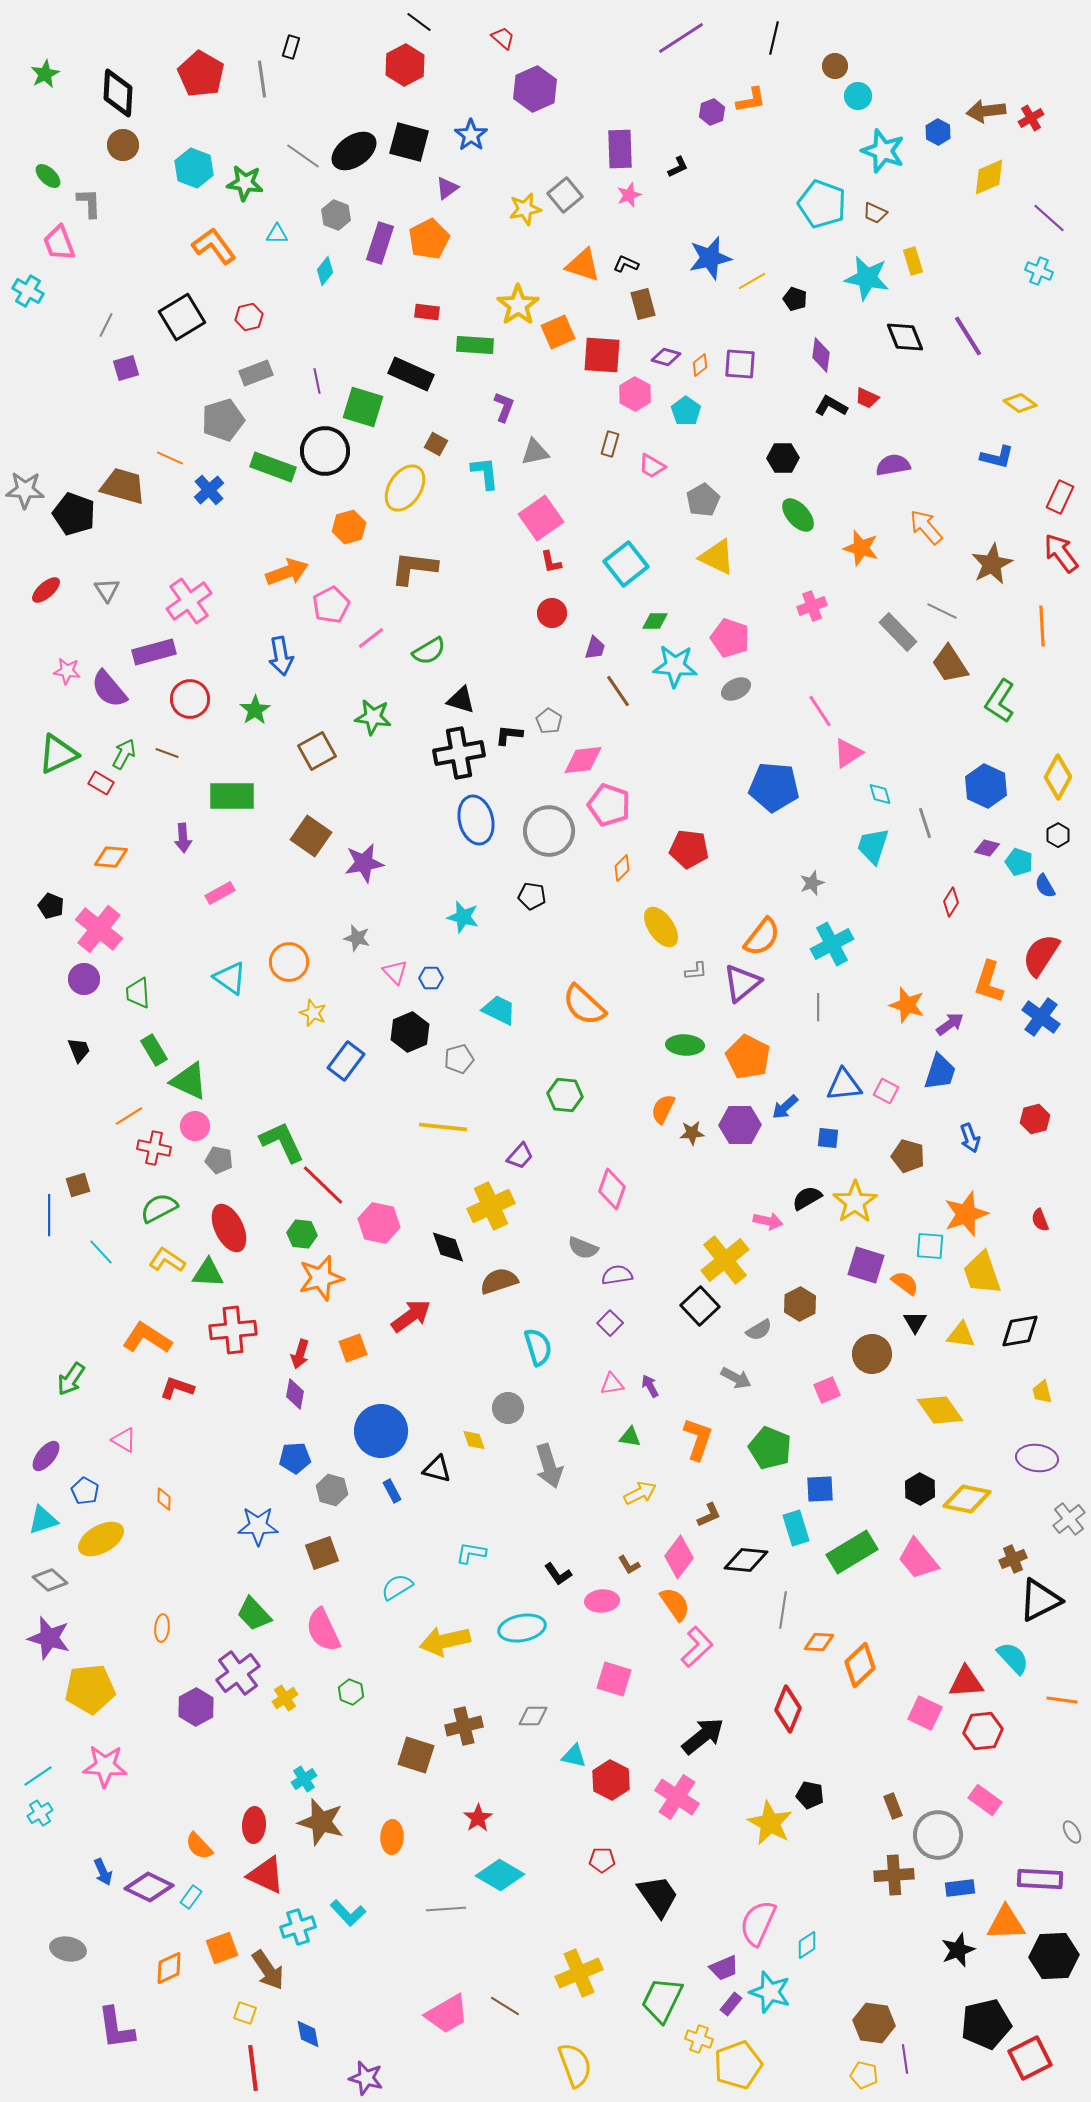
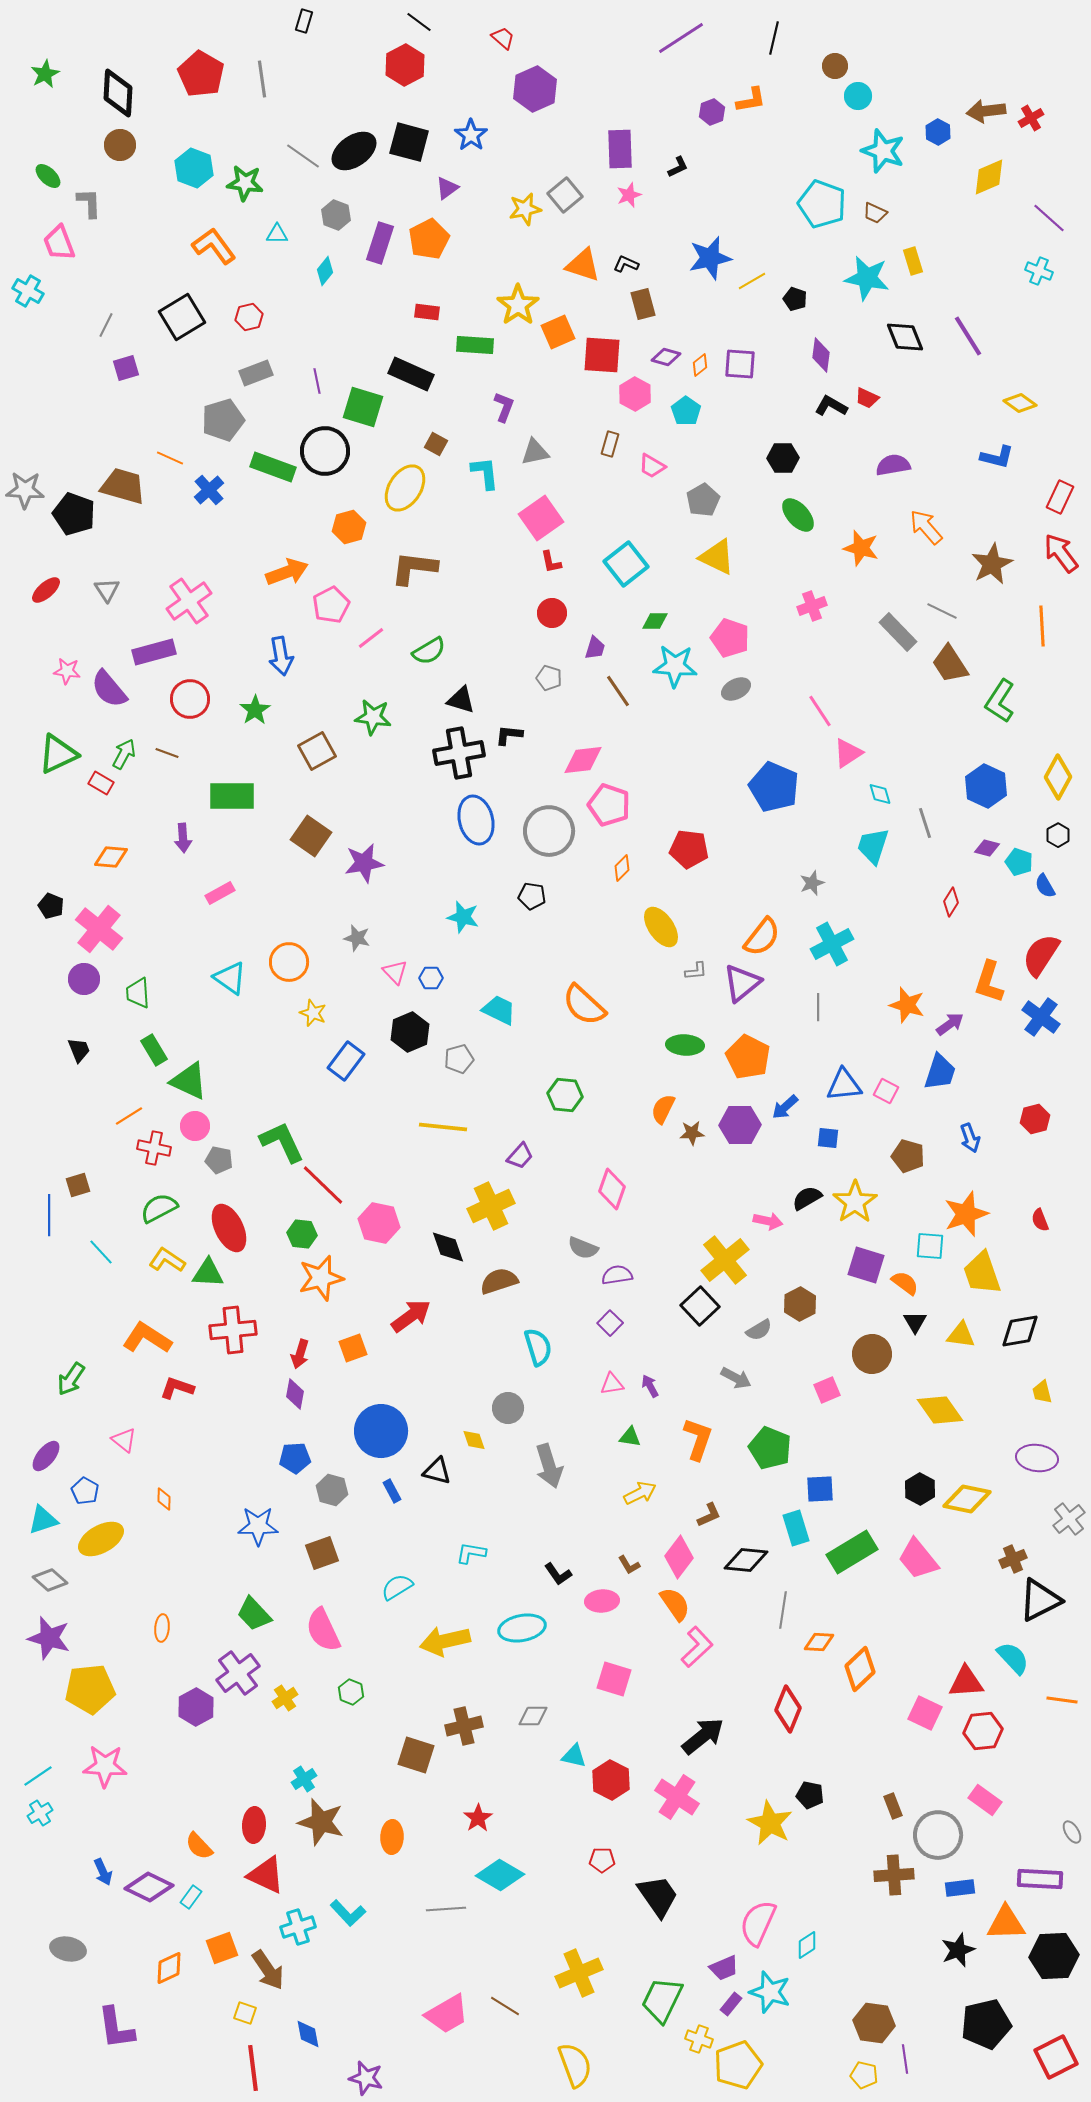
black rectangle at (291, 47): moved 13 px right, 26 px up
brown circle at (123, 145): moved 3 px left
gray pentagon at (549, 721): moved 43 px up; rotated 15 degrees counterclockwise
blue pentagon at (774, 787): rotated 18 degrees clockwise
pink triangle at (124, 1440): rotated 8 degrees clockwise
black triangle at (437, 1469): moved 2 px down
orange diamond at (860, 1665): moved 4 px down
red square at (1030, 2058): moved 26 px right, 1 px up
